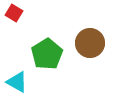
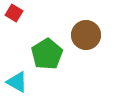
brown circle: moved 4 px left, 8 px up
